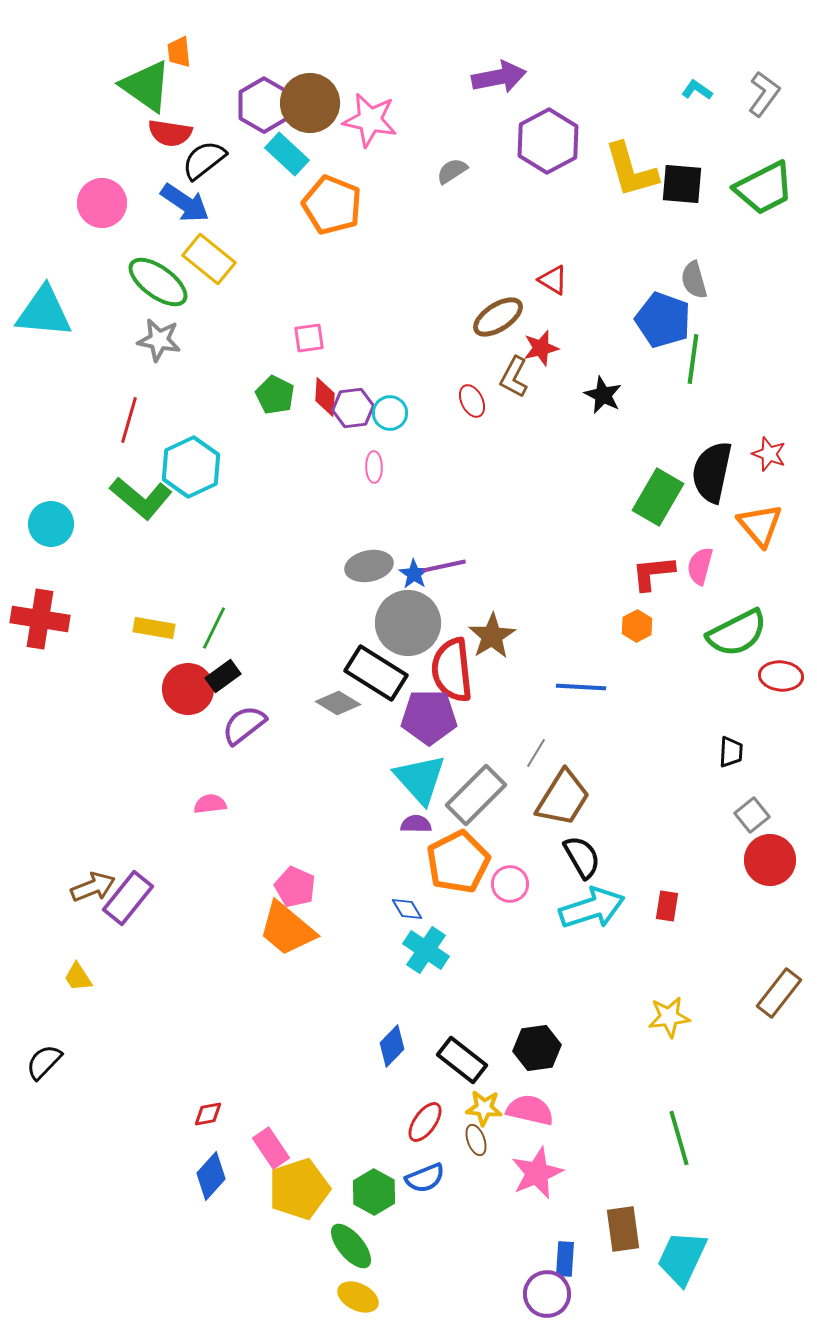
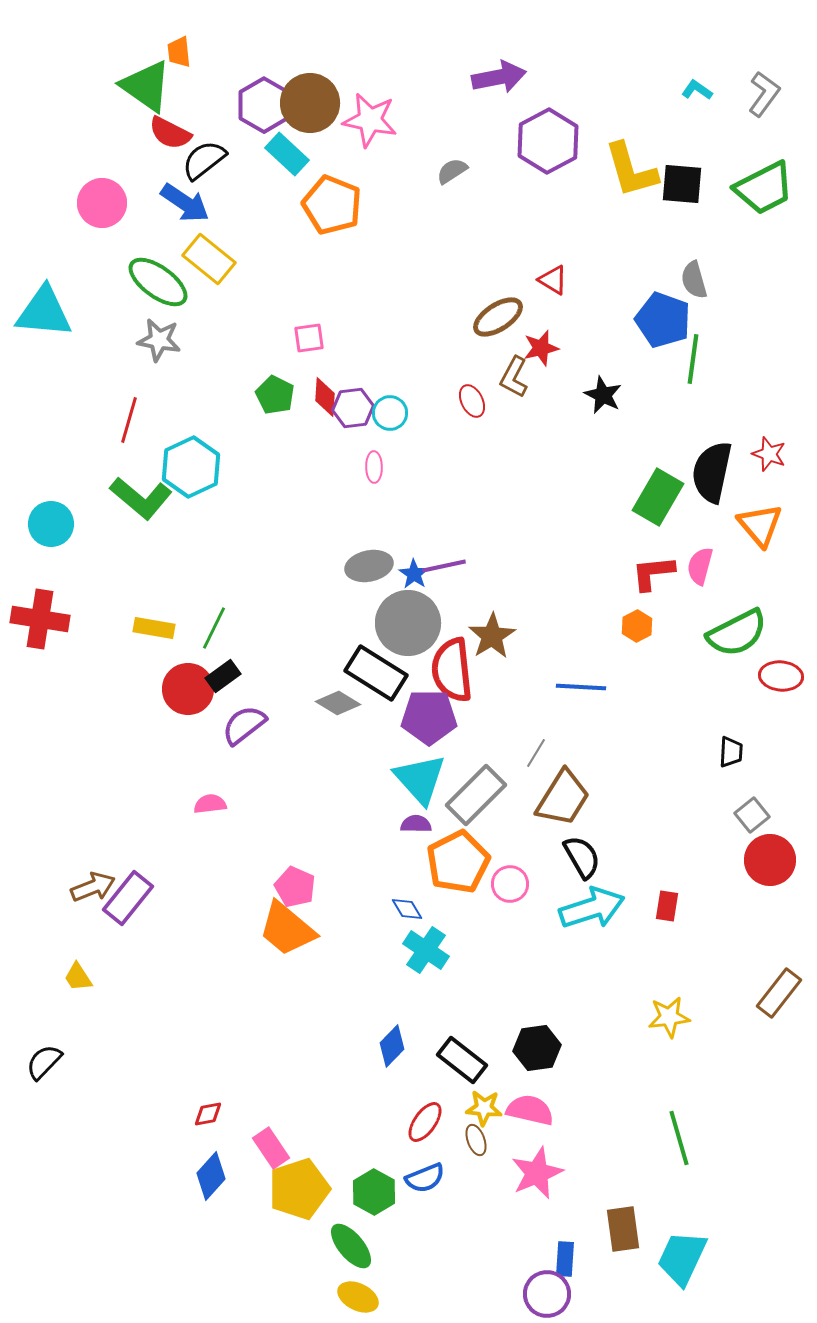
red semicircle at (170, 133): rotated 18 degrees clockwise
